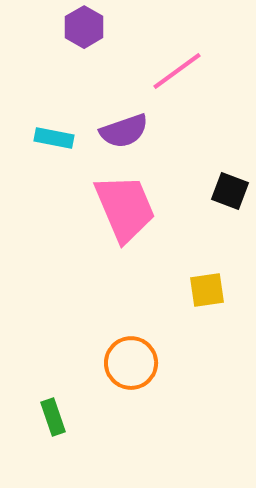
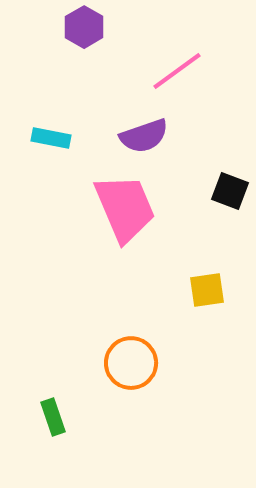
purple semicircle: moved 20 px right, 5 px down
cyan rectangle: moved 3 px left
